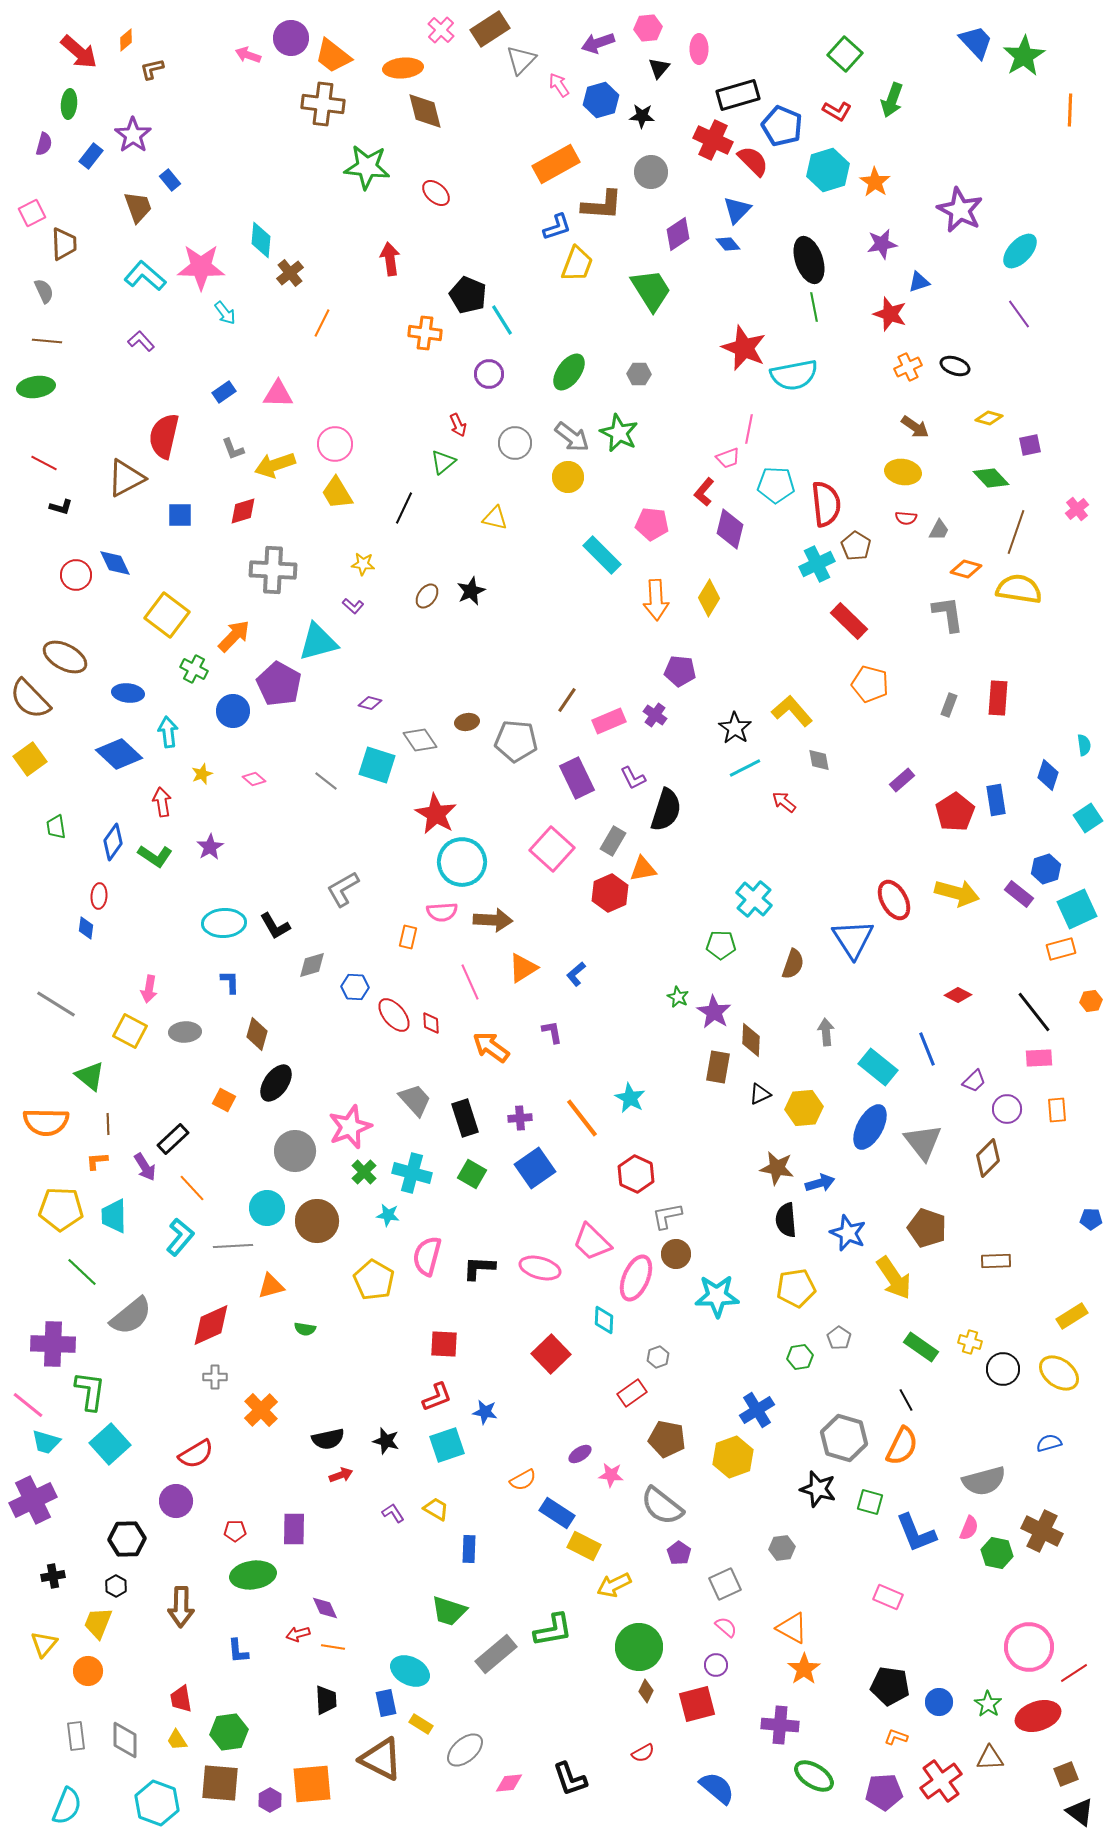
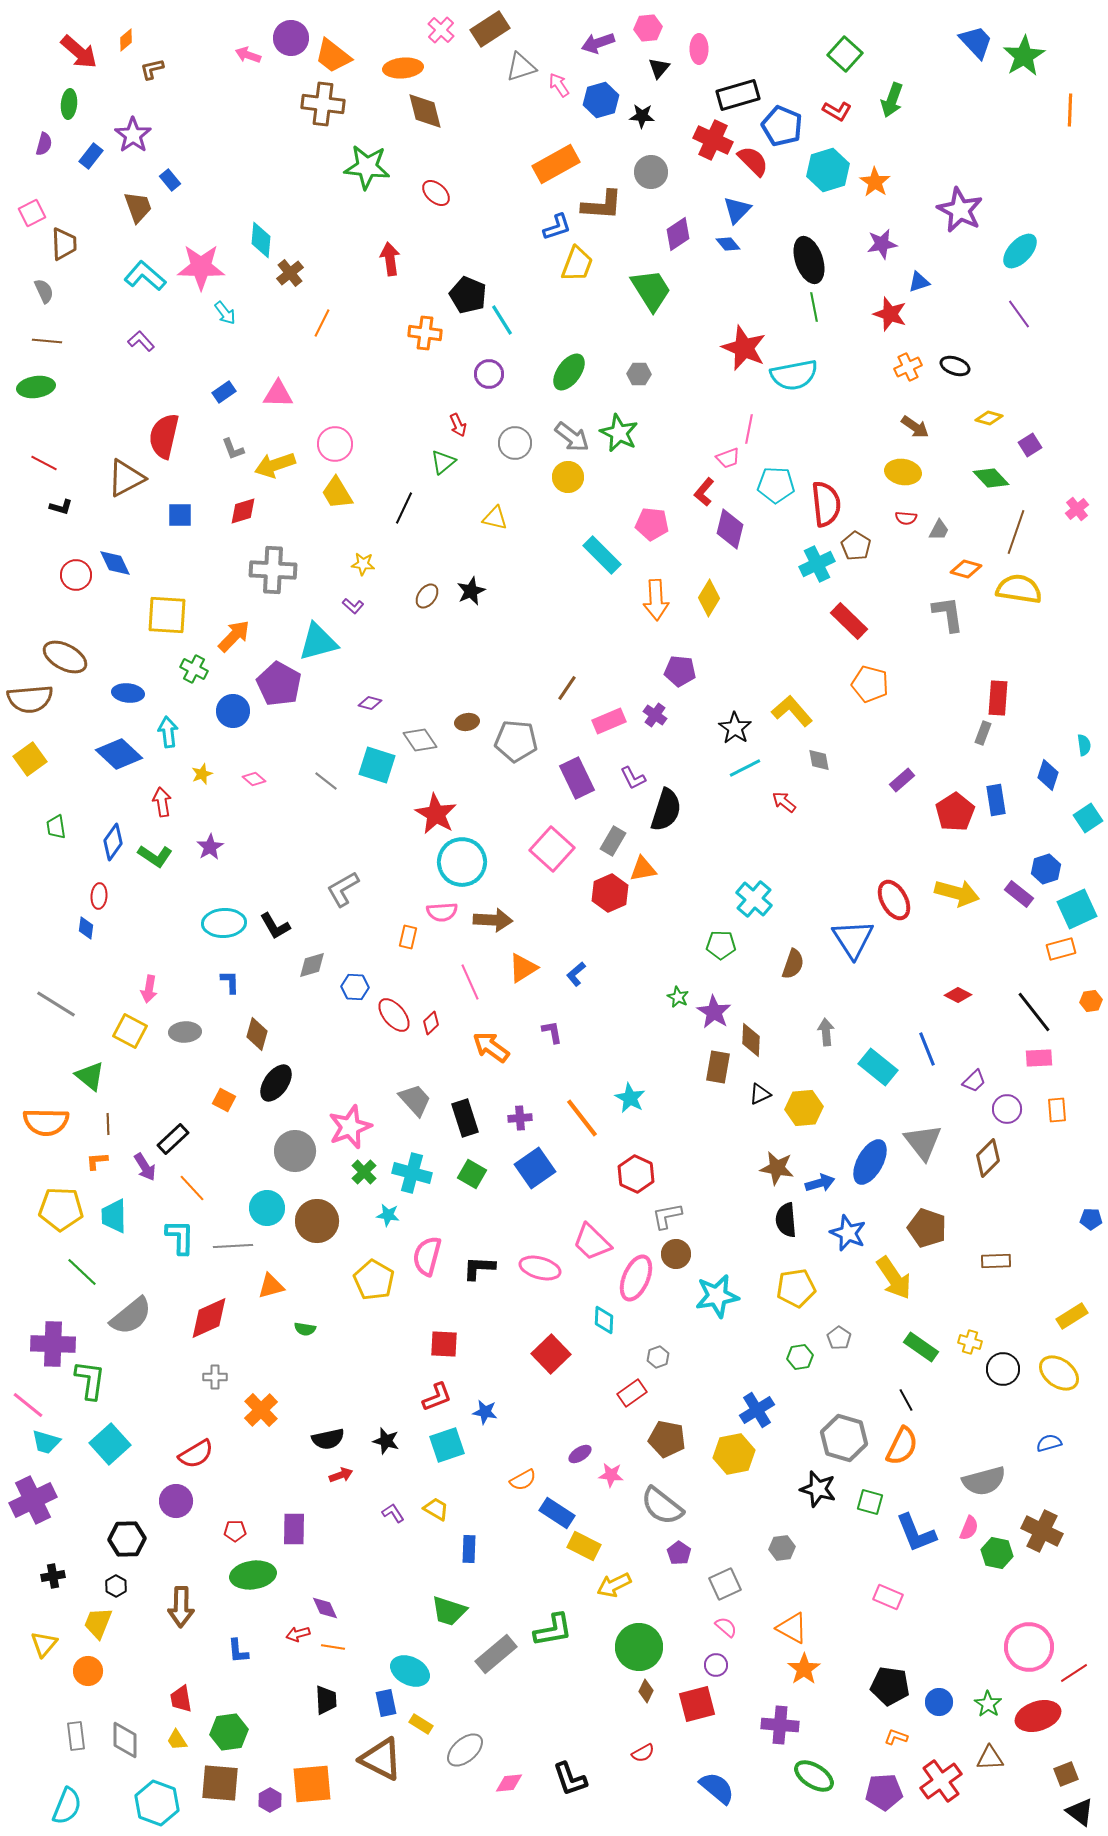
gray triangle at (521, 60): moved 7 px down; rotated 28 degrees clockwise
purple square at (1030, 445): rotated 20 degrees counterclockwise
yellow square at (167, 615): rotated 33 degrees counterclockwise
brown semicircle at (30, 699): rotated 51 degrees counterclockwise
brown line at (567, 700): moved 12 px up
gray rectangle at (949, 705): moved 34 px right, 28 px down
red diamond at (431, 1023): rotated 50 degrees clockwise
blue ellipse at (870, 1127): moved 35 px down
cyan L-shape at (180, 1237): rotated 39 degrees counterclockwise
cyan star at (717, 1296): rotated 9 degrees counterclockwise
red diamond at (211, 1325): moved 2 px left, 7 px up
green L-shape at (90, 1391): moved 11 px up
yellow hexagon at (733, 1457): moved 1 px right, 3 px up; rotated 9 degrees clockwise
